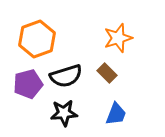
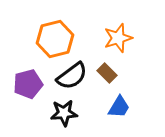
orange hexagon: moved 18 px right; rotated 6 degrees clockwise
black semicircle: moved 6 px right; rotated 20 degrees counterclockwise
blue trapezoid: moved 3 px right, 7 px up; rotated 10 degrees clockwise
